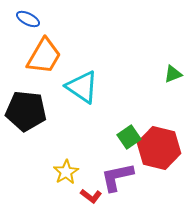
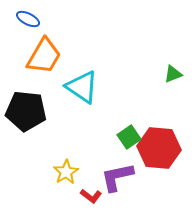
red hexagon: rotated 9 degrees counterclockwise
